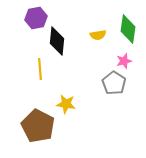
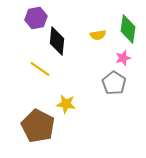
pink star: moved 1 px left, 3 px up
yellow line: rotated 50 degrees counterclockwise
